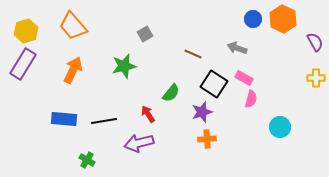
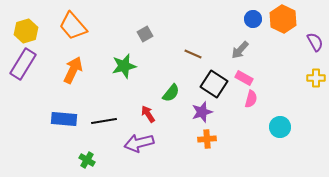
gray arrow: moved 3 px right, 2 px down; rotated 66 degrees counterclockwise
